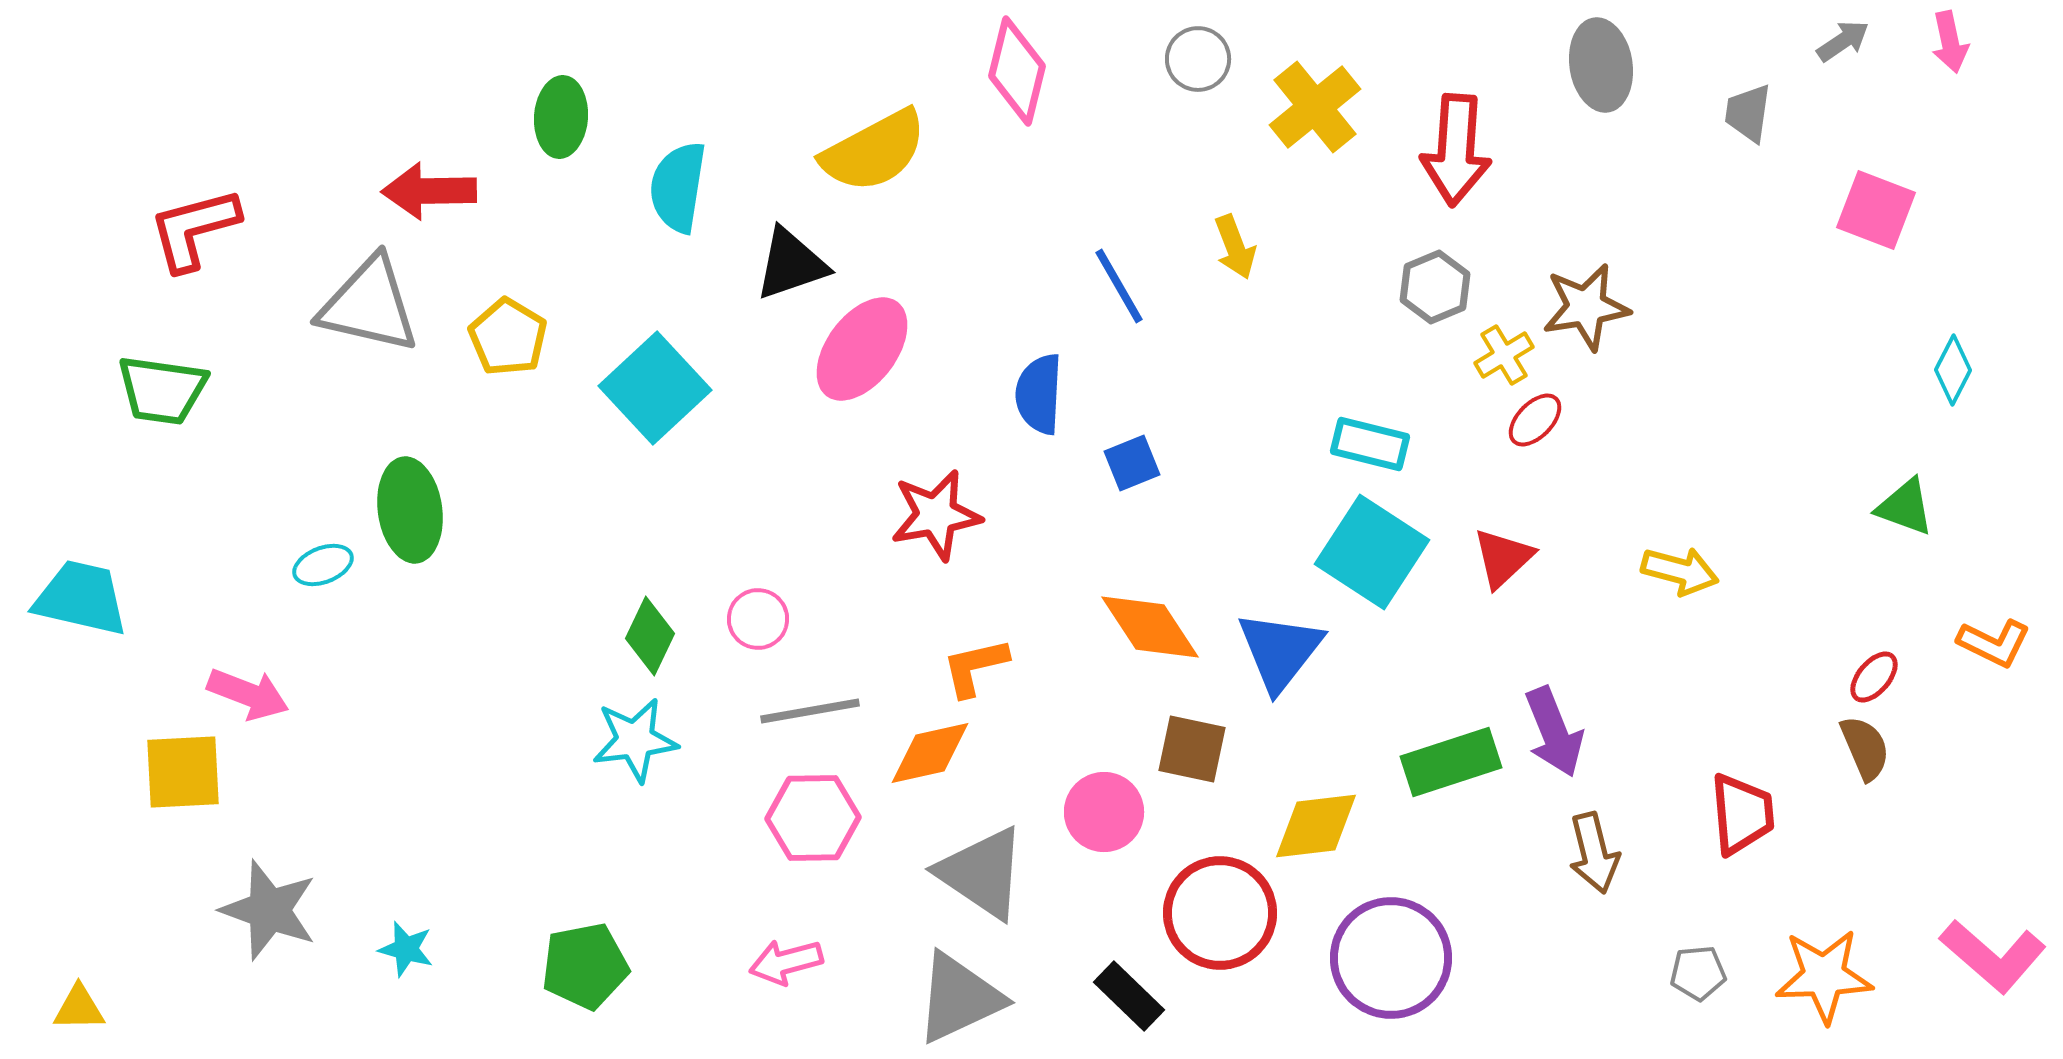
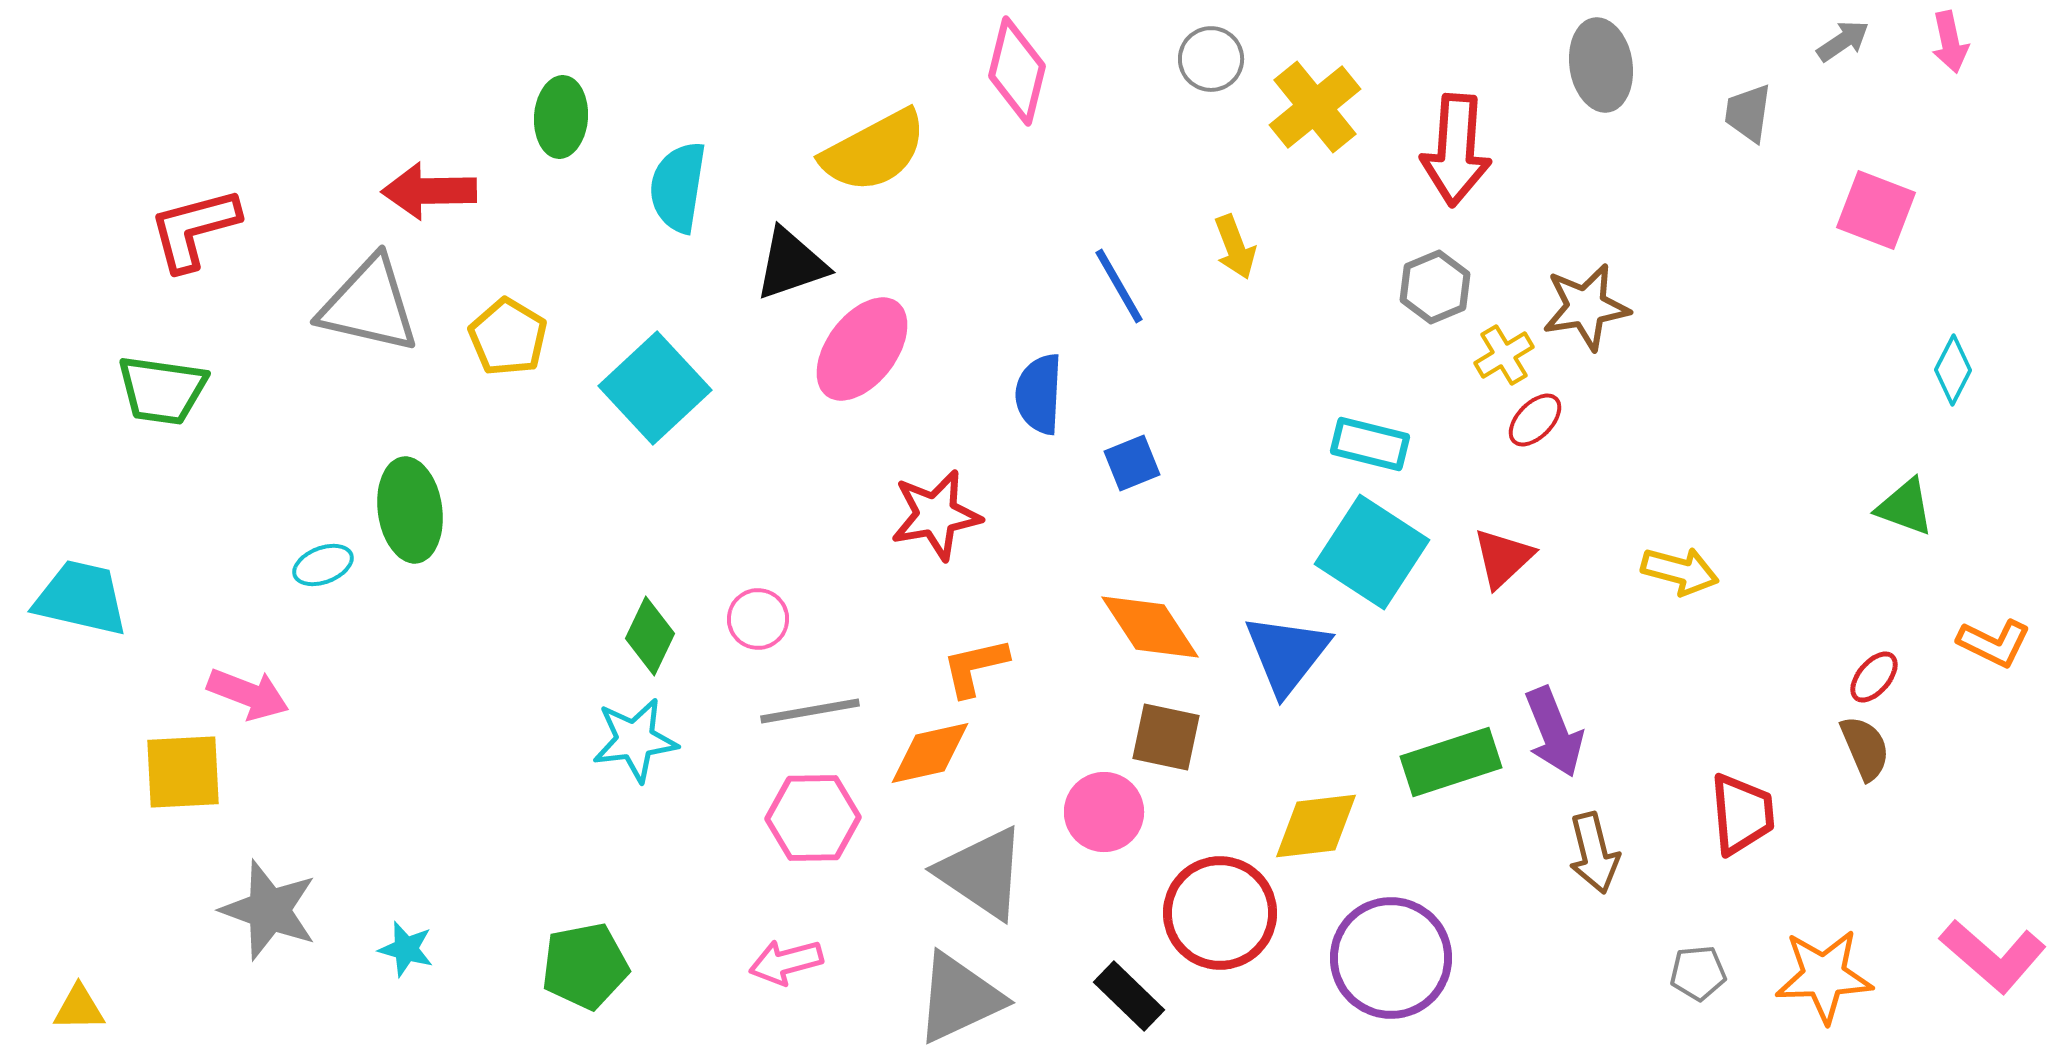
gray circle at (1198, 59): moved 13 px right
blue triangle at (1280, 651): moved 7 px right, 3 px down
brown square at (1192, 749): moved 26 px left, 12 px up
